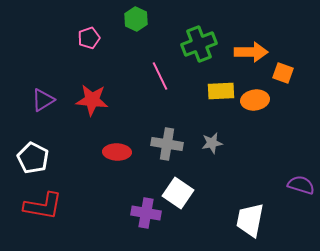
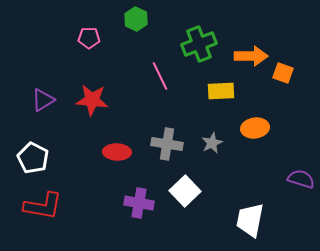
pink pentagon: rotated 20 degrees clockwise
orange arrow: moved 4 px down
orange ellipse: moved 28 px down
gray star: rotated 15 degrees counterclockwise
purple semicircle: moved 6 px up
white square: moved 7 px right, 2 px up; rotated 12 degrees clockwise
purple cross: moved 7 px left, 10 px up
